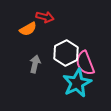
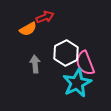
red arrow: rotated 36 degrees counterclockwise
gray arrow: rotated 18 degrees counterclockwise
